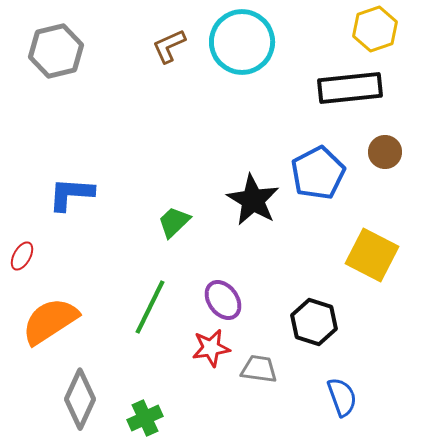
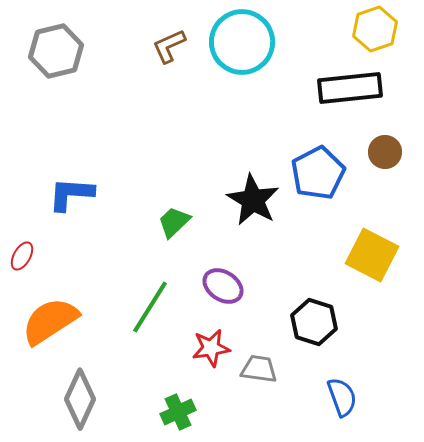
purple ellipse: moved 14 px up; rotated 21 degrees counterclockwise
green line: rotated 6 degrees clockwise
green cross: moved 33 px right, 6 px up
